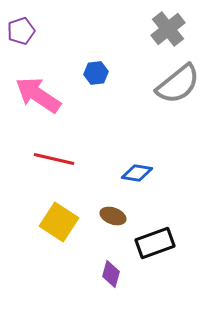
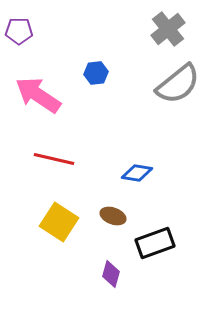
purple pentagon: moved 2 px left; rotated 20 degrees clockwise
